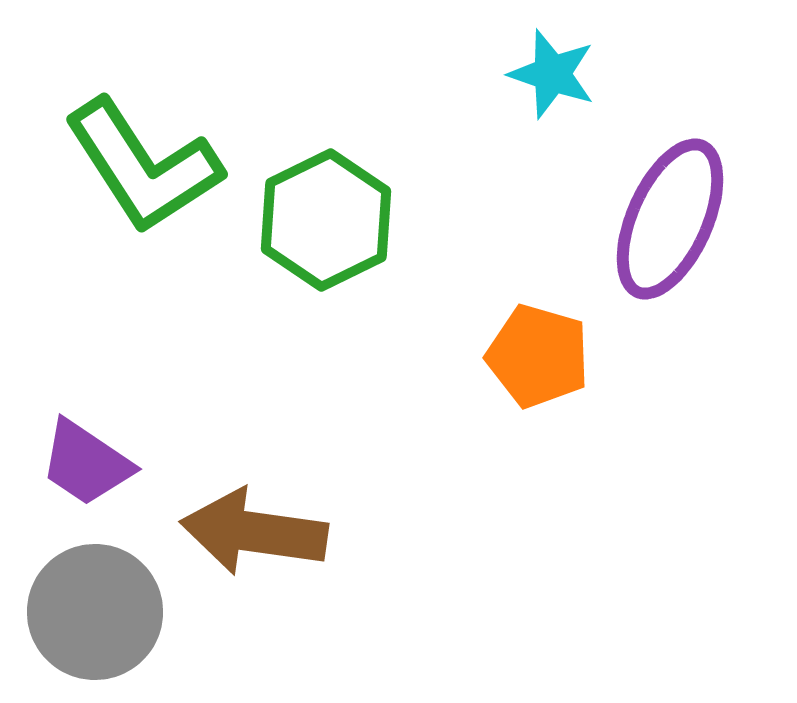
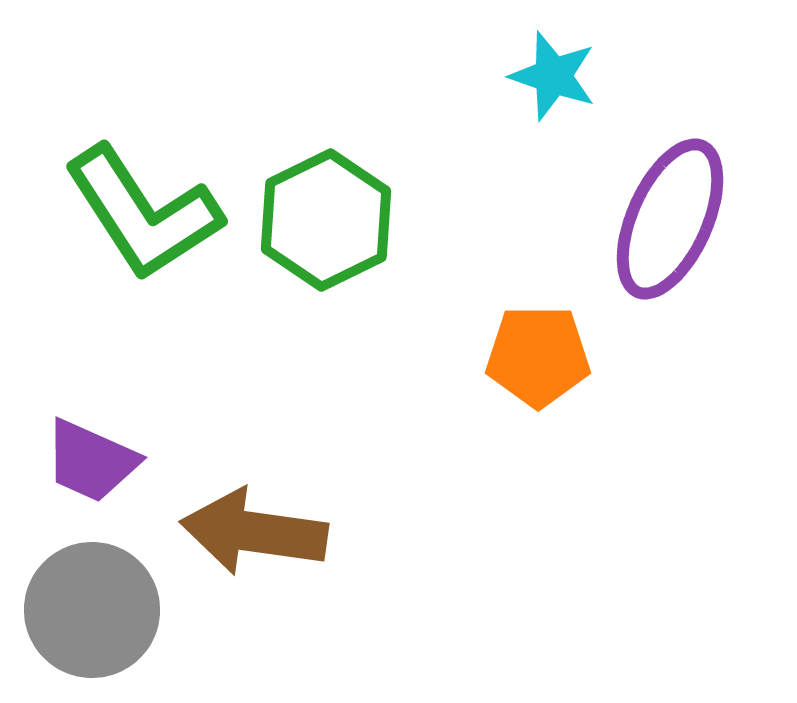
cyan star: moved 1 px right, 2 px down
green L-shape: moved 47 px down
orange pentagon: rotated 16 degrees counterclockwise
purple trapezoid: moved 5 px right, 2 px up; rotated 10 degrees counterclockwise
gray circle: moved 3 px left, 2 px up
